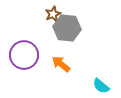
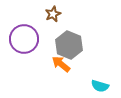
gray hexagon: moved 2 px right, 17 px down; rotated 16 degrees clockwise
purple circle: moved 16 px up
cyan semicircle: moved 1 px left; rotated 24 degrees counterclockwise
